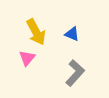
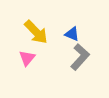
yellow arrow: rotated 16 degrees counterclockwise
gray L-shape: moved 5 px right, 16 px up
